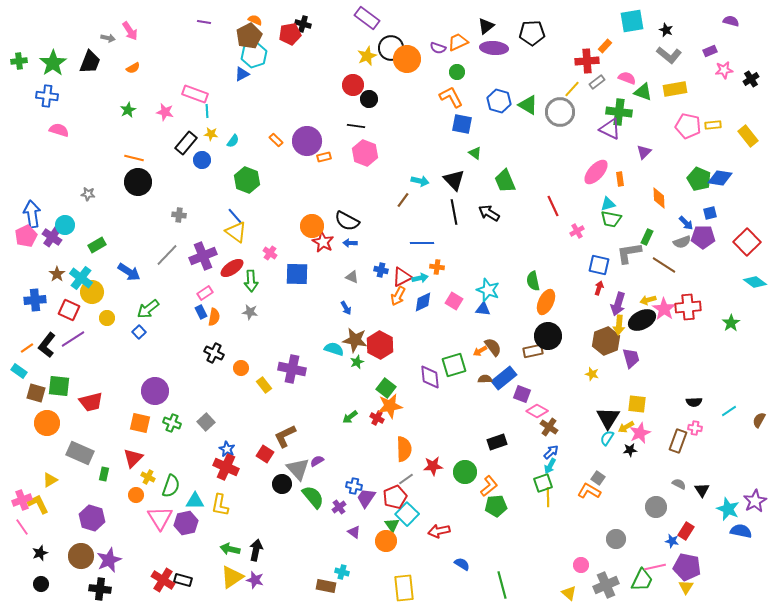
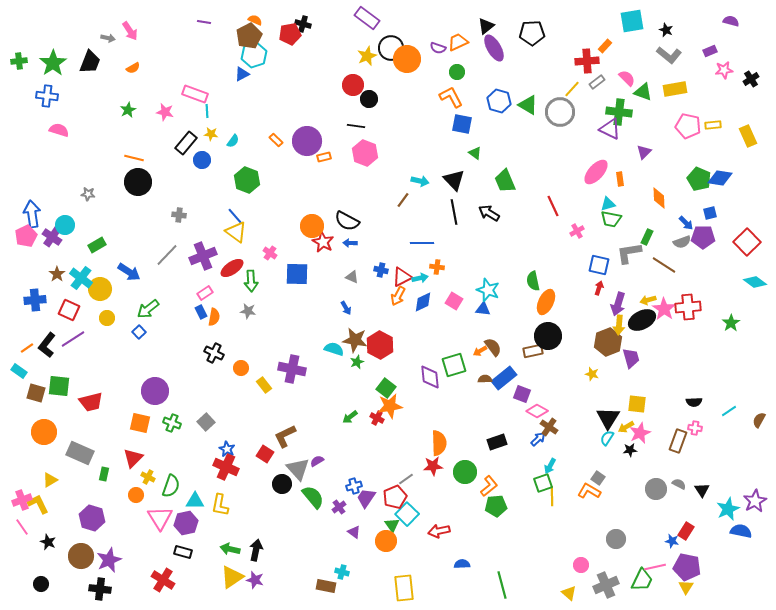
purple ellipse at (494, 48): rotated 56 degrees clockwise
pink semicircle at (627, 78): rotated 24 degrees clockwise
yellow rectangle at (748, 136): rotated 15 degrees clockwise
yellow circle at (92, 292): moved 8 px right, 3 px up
gray star at (250, 312): moved 2 px left, 1 px up
brown hexagon at (606, 341): moved 2 px right, 1 px down
orange circle at (47, 423): moved 3 px left, 9 px down
orange semicircle at (404, 449): moved 35 px right, 6 px up
blue arrow at (551, 452): moved 13 px left, 13 px up
blue cross at (354, 486): rotated 28 degrees counterclockwise
yellow line at (548, 497): moved 4 px right, 1 px up
gray circle at (656, 507): moved 18 px up
cyan star at (728, 509): rotated 25 degrees clockwise
black star at (40, 553): moved 8 px right, 11 px up; rotated 28 degrees counterclockwise
blue semicircle at (462, 564): rotated 35 degrees counterclockwise
black rectangle at (183, 580): moved 28 px up
